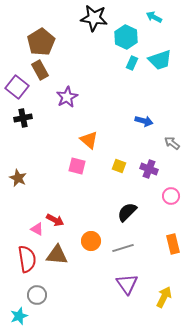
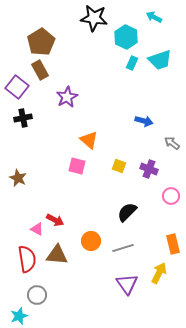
yellow arrow: moved 5 px left, 24 px up
